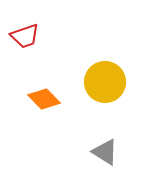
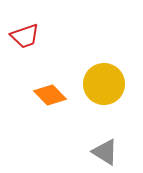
yellow circle: moved 1 px left, 2 px down
orange diamond: moved 6 px right, 4 px up
